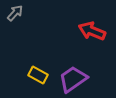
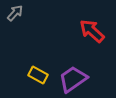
red arrow: rotated 20 degrees clockwise
